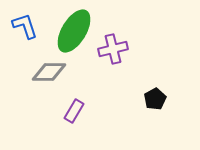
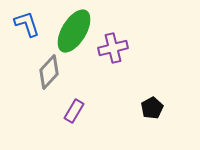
blue L-shape: moved 2 px right, 2 px up
purple cross: moved 1 px up
gray diamond: rotated 48 degrees counterclockwise
black pentagon: moved 3 px left, 9 px down
